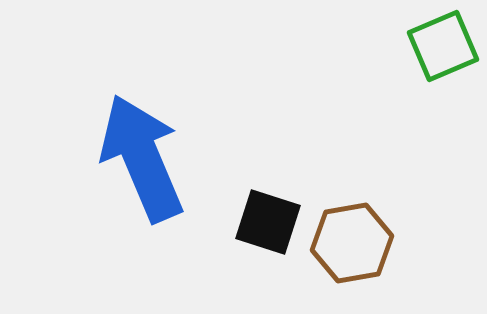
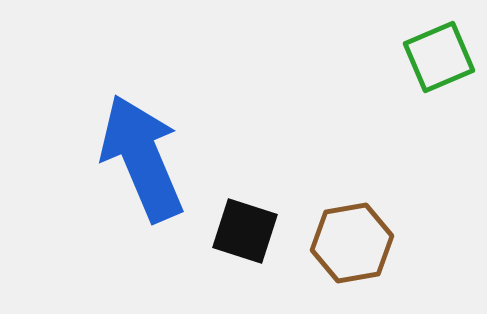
green square: moved 4 px left, 11 px down
black square: moved 23 px left, 9 px down
